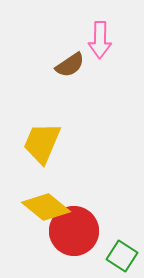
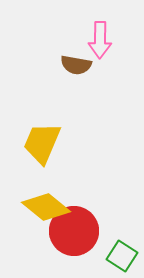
brown semicircle: moved 6 px right; rotated 44 degrees clockwise
